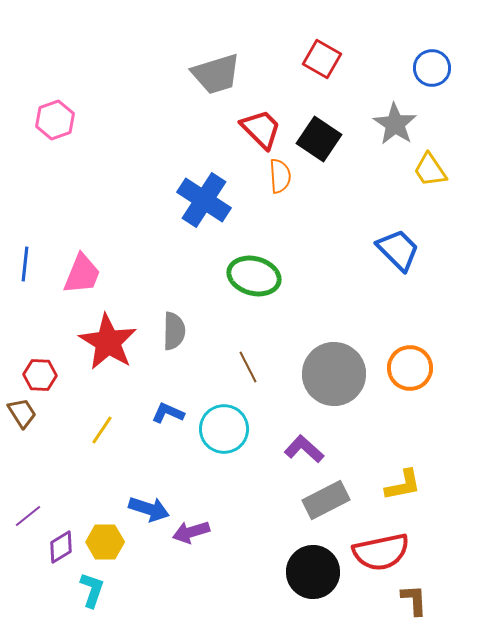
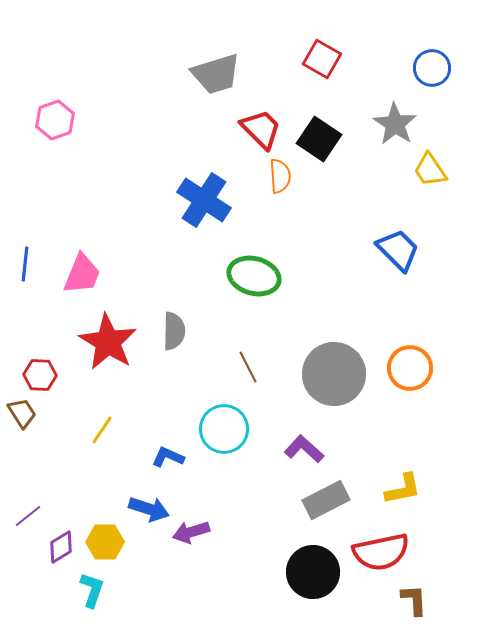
blue L-shape: moved 44 px down
yellow L-shape: moved 4 px down
